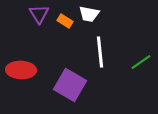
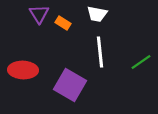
white trapezoid: moved 8 px right
orange rectangle: moved 2 px left, 2 px down
red ellipse: moved 2 px right
